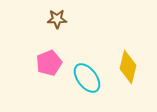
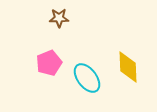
brown star: moved 2 px right, 1 px up
yellow diamond: rotated 16 degrees counterclockwise
